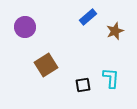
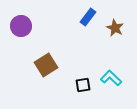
blue rectangle: rotated 12 degrees counterclockwise
purple circle: moved 4 px left, 1 px up
brown star: moved 3 px up; rotated 24 degrees counterclockwise
cyan L-shape: rotated 50 degrees counterclockwise
